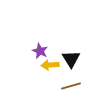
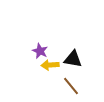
black triangle: moved 2 px right; rotated 48 degrees counterclockwise
brown line: rotated 66 degrees clockwise
